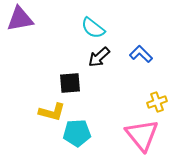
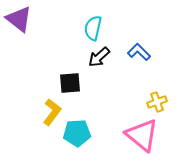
purple triangle: moved 1 px left; rotated 48 degrees clockwise
cyan semicircle: rotated 65 degrees clockwise
blue L-shape: moved 2 px left, 2 px up
yellow L-shape: rotated 68 degrees counterclockwise
pink triangle: rotated 12 degrees counterclockwise
